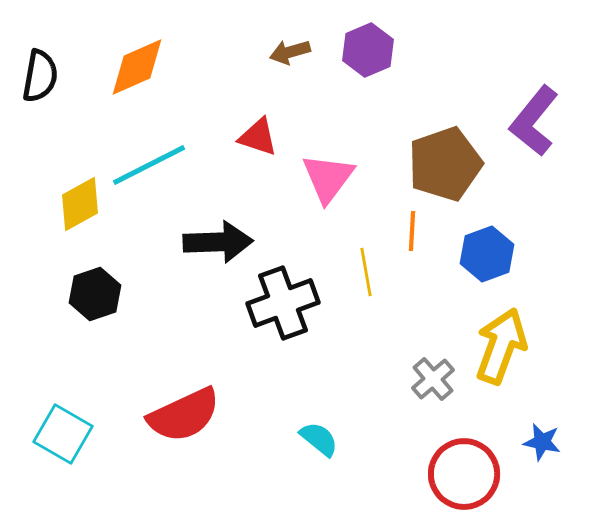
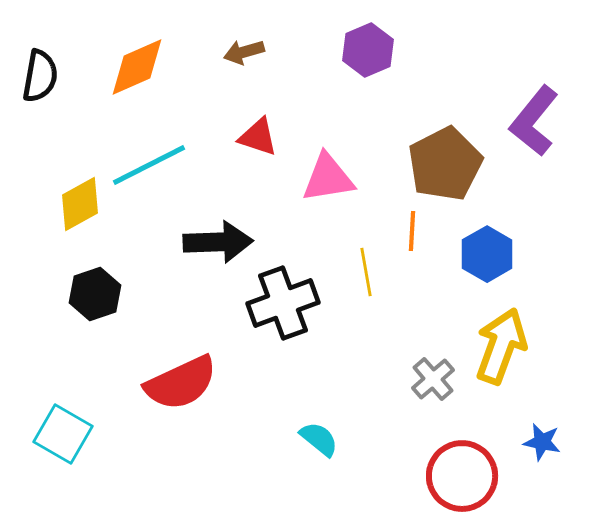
brown arrow: moved 46 px left
brown pentagon: rotated 8 degrees counterclockwise
pink triangle: rotated 44 degrees clockwise
blue hexagon: rotated 10 degrees counterclockwise
red semicircle: moved 3 px left, 32 px up
red circle: moved 2 px left, 2 px down
